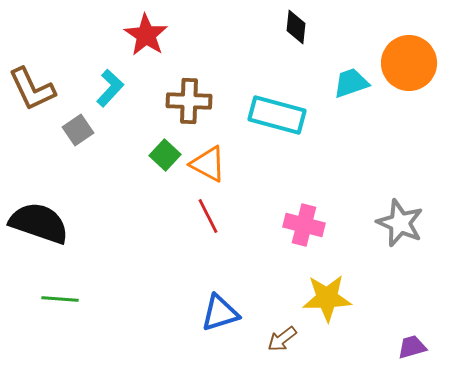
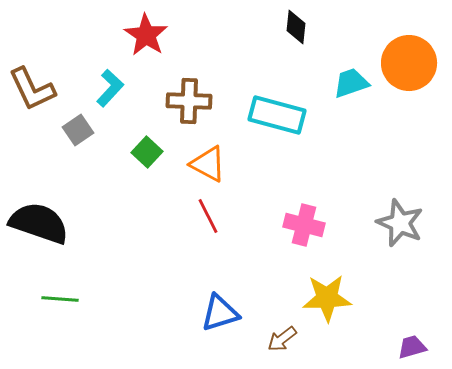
green square: moved 18 px left, 3 px up
